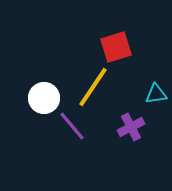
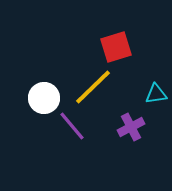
yellow line: rotated 12 degrees clockwise
